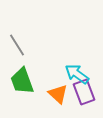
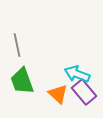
gray line: rotated 20 degrees clockwise
cyan arrow: rotated 15 degrees counterclockwise
purple rectangle: rotated 20 degrees counterclockwise
